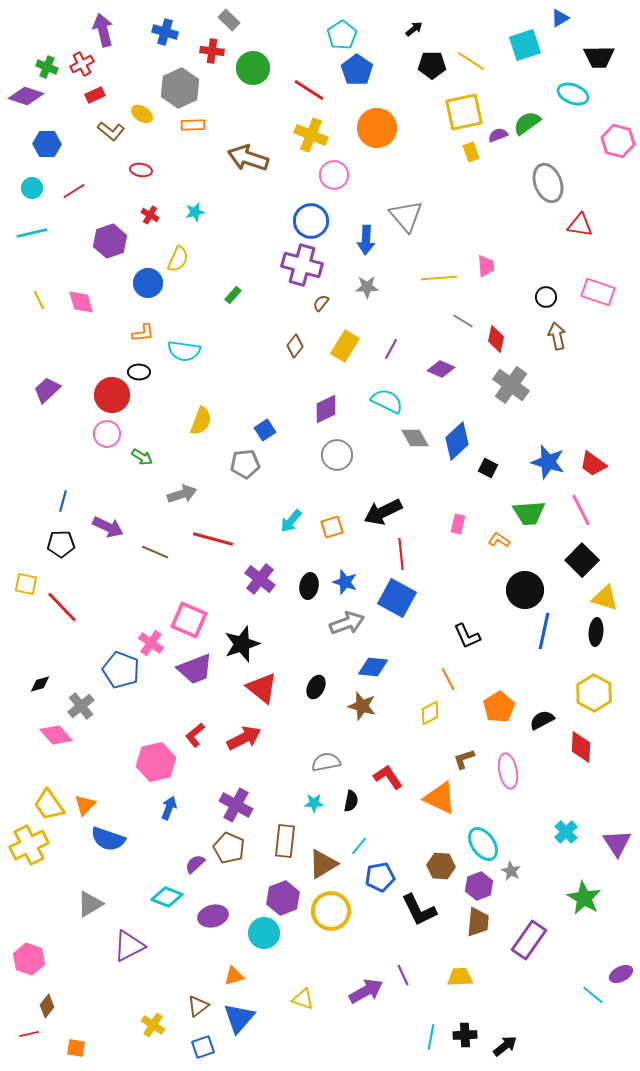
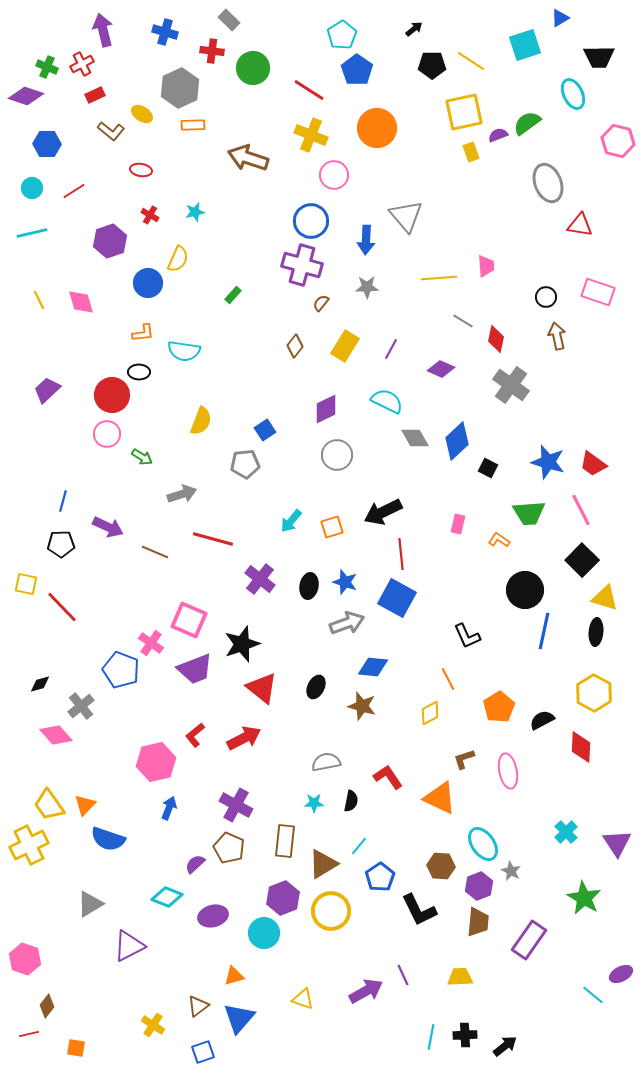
cyan ellipse at (573, 94): rotated 44 degrees clockwise
blue pentagon at (380, 877): rotated 24 degrees counterclockwise
pink hexagon at (29, 959): moved 4 px left
blue square at (203, 1047): moved 5 px down
